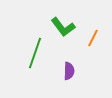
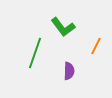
orange line: moved 3 px right, 8 px down
